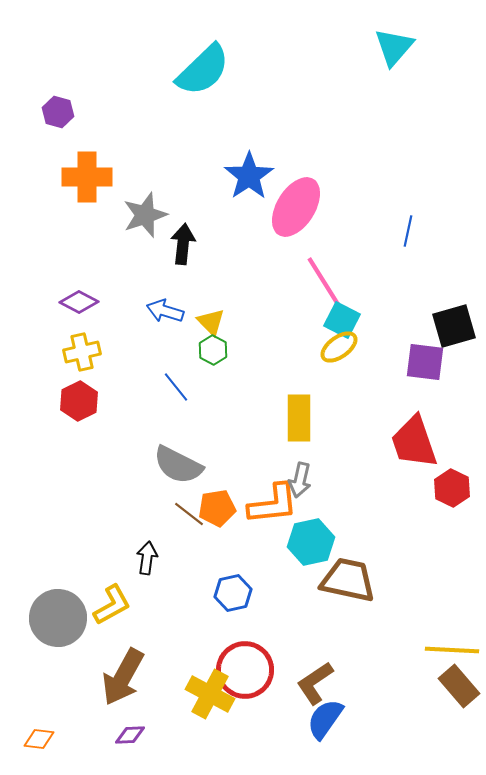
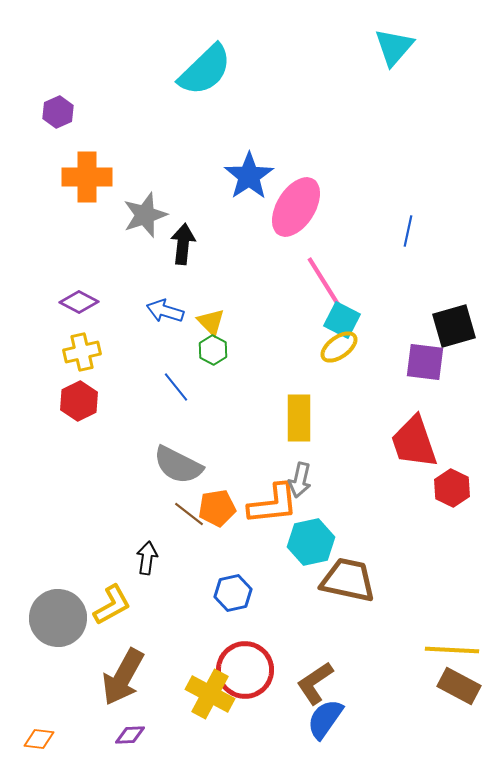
cyan semicircle at (203, 70): moved 2 px right
purple hexagon at (58, 112): rotated 20 degrees clockwise
brown rectangle at (459, 686): rotated 21 degrees counterclockwise
